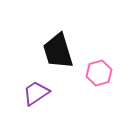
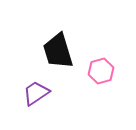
pink hexagon: moved 2 px right, 2 px up
